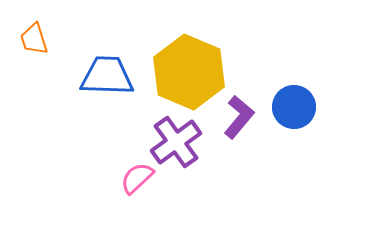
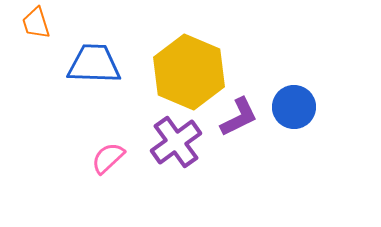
orange trapezoid: moved 2 px right, 16 px up
blue trapezoid: moved 13 px left, 12 px up
purple L-shape: rotated 24 degrees clockwise
pink semicircle: moved 29 px left, 20 px up
